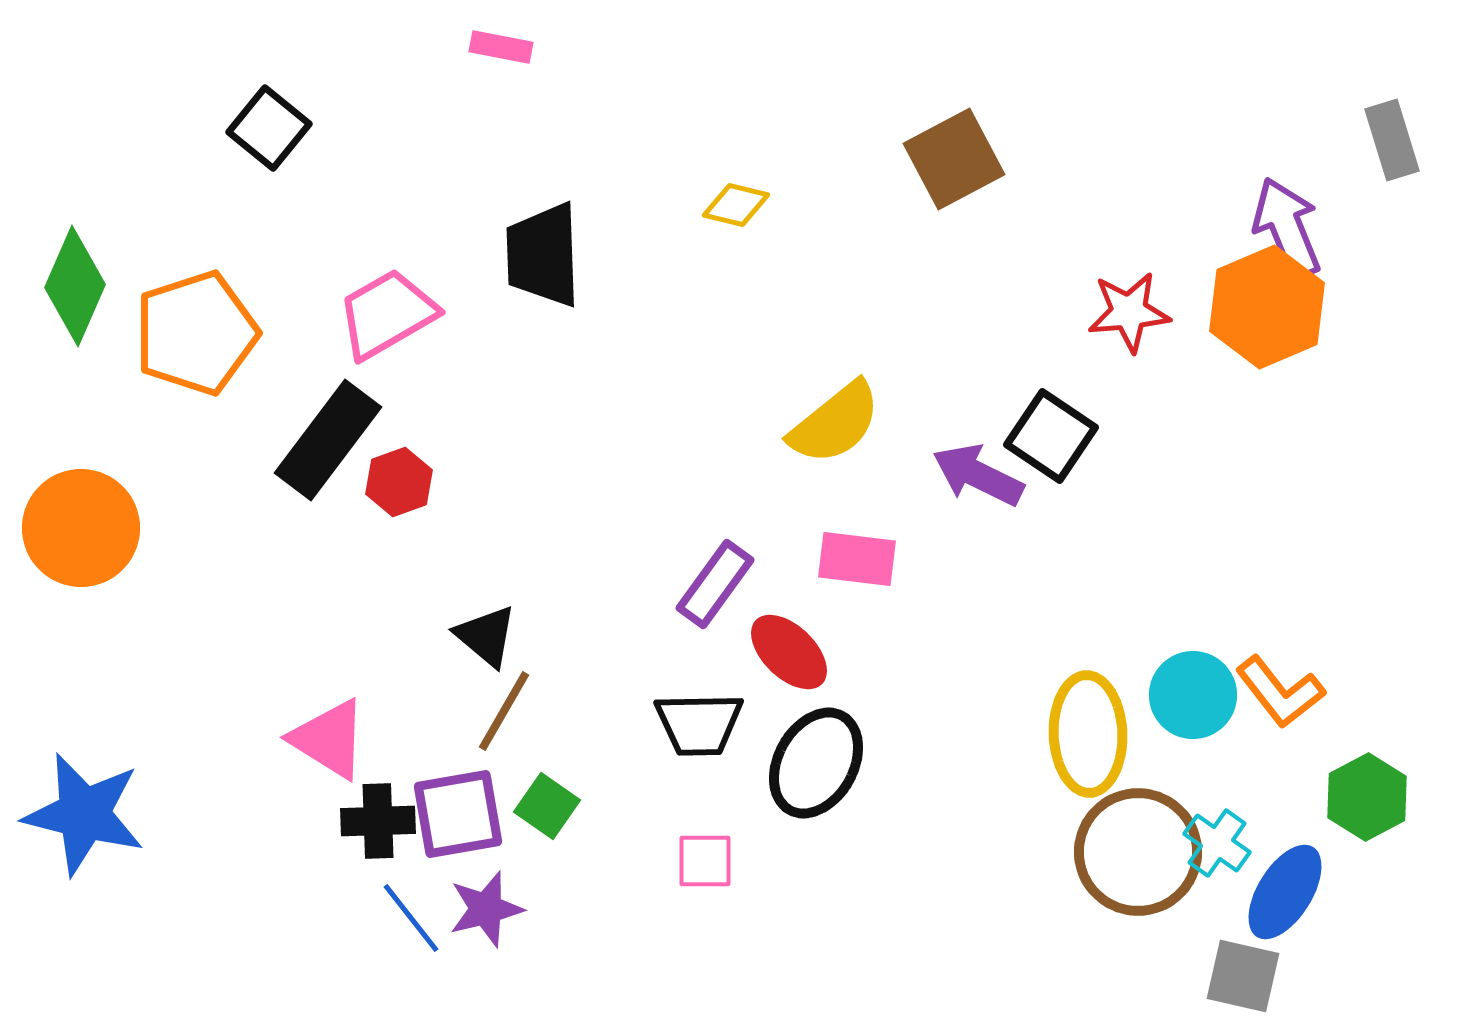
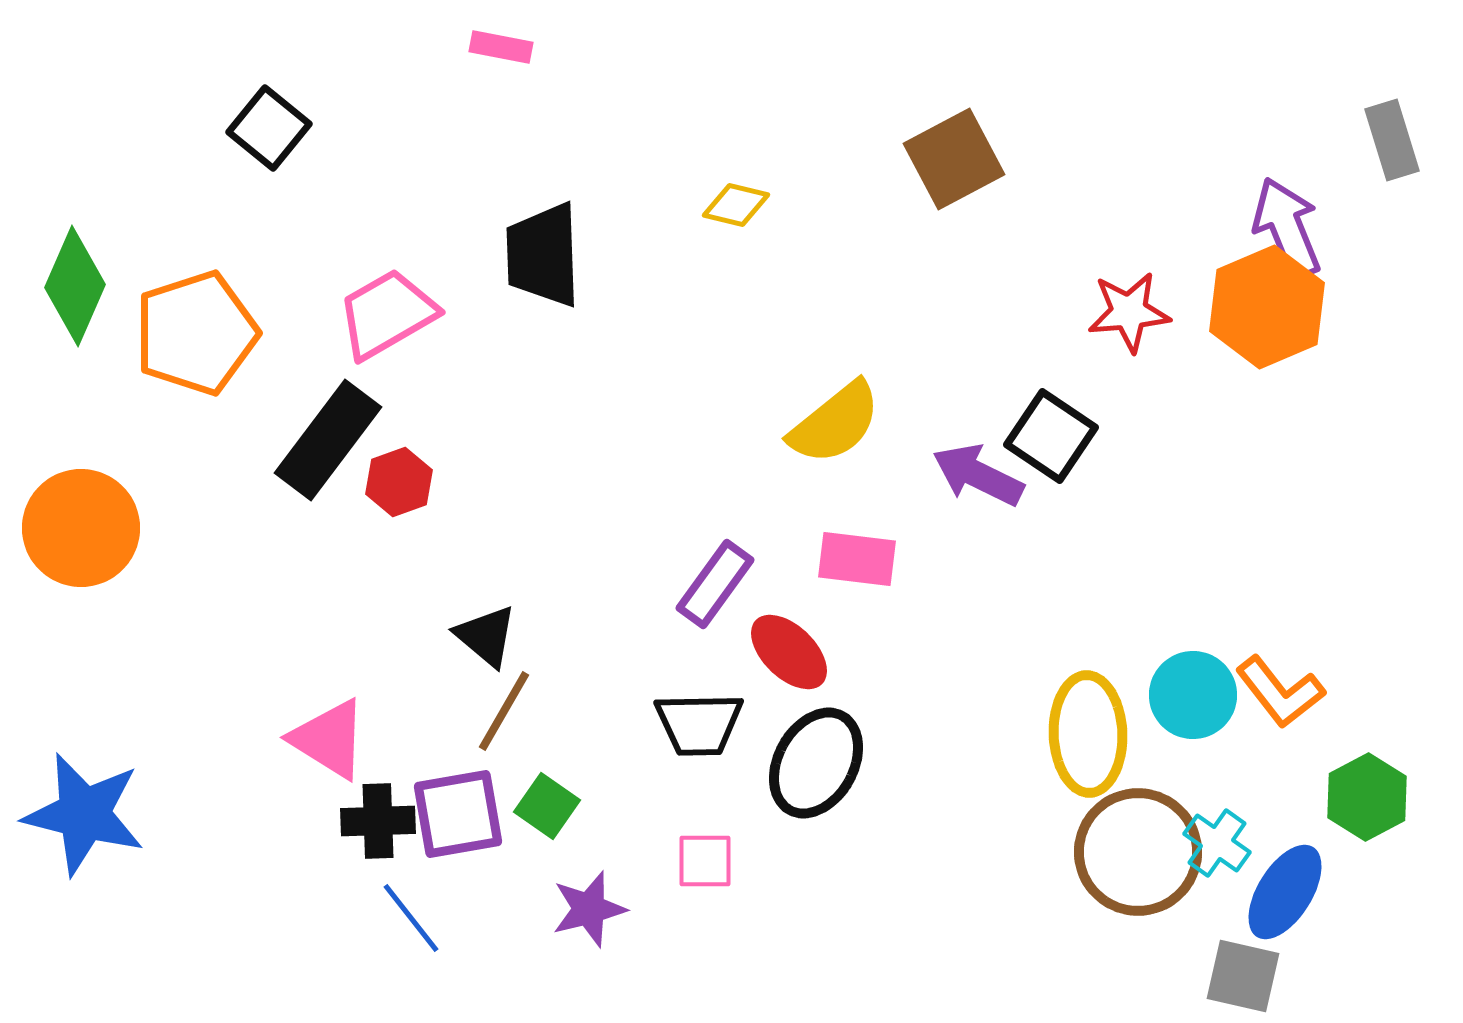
purple star at (486, 909): moved 103 px right
